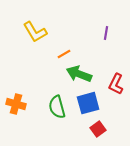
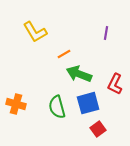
red L-shape: moved 1 px left
